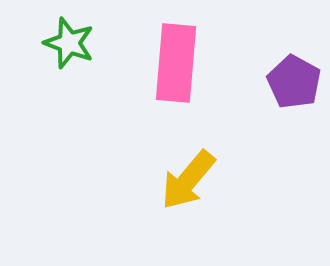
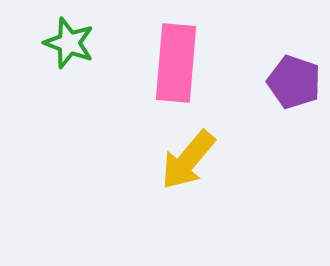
purple pentagon: rotated 10 degrees counterclockwise
yellow arrow: moved 20 px up
